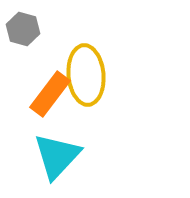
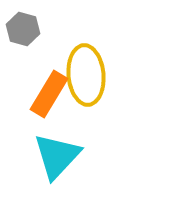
orange rectangle: moved 1 px left; rotated 6 degrees counterclockwise
